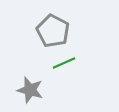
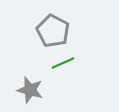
green line: moved 1 px left
